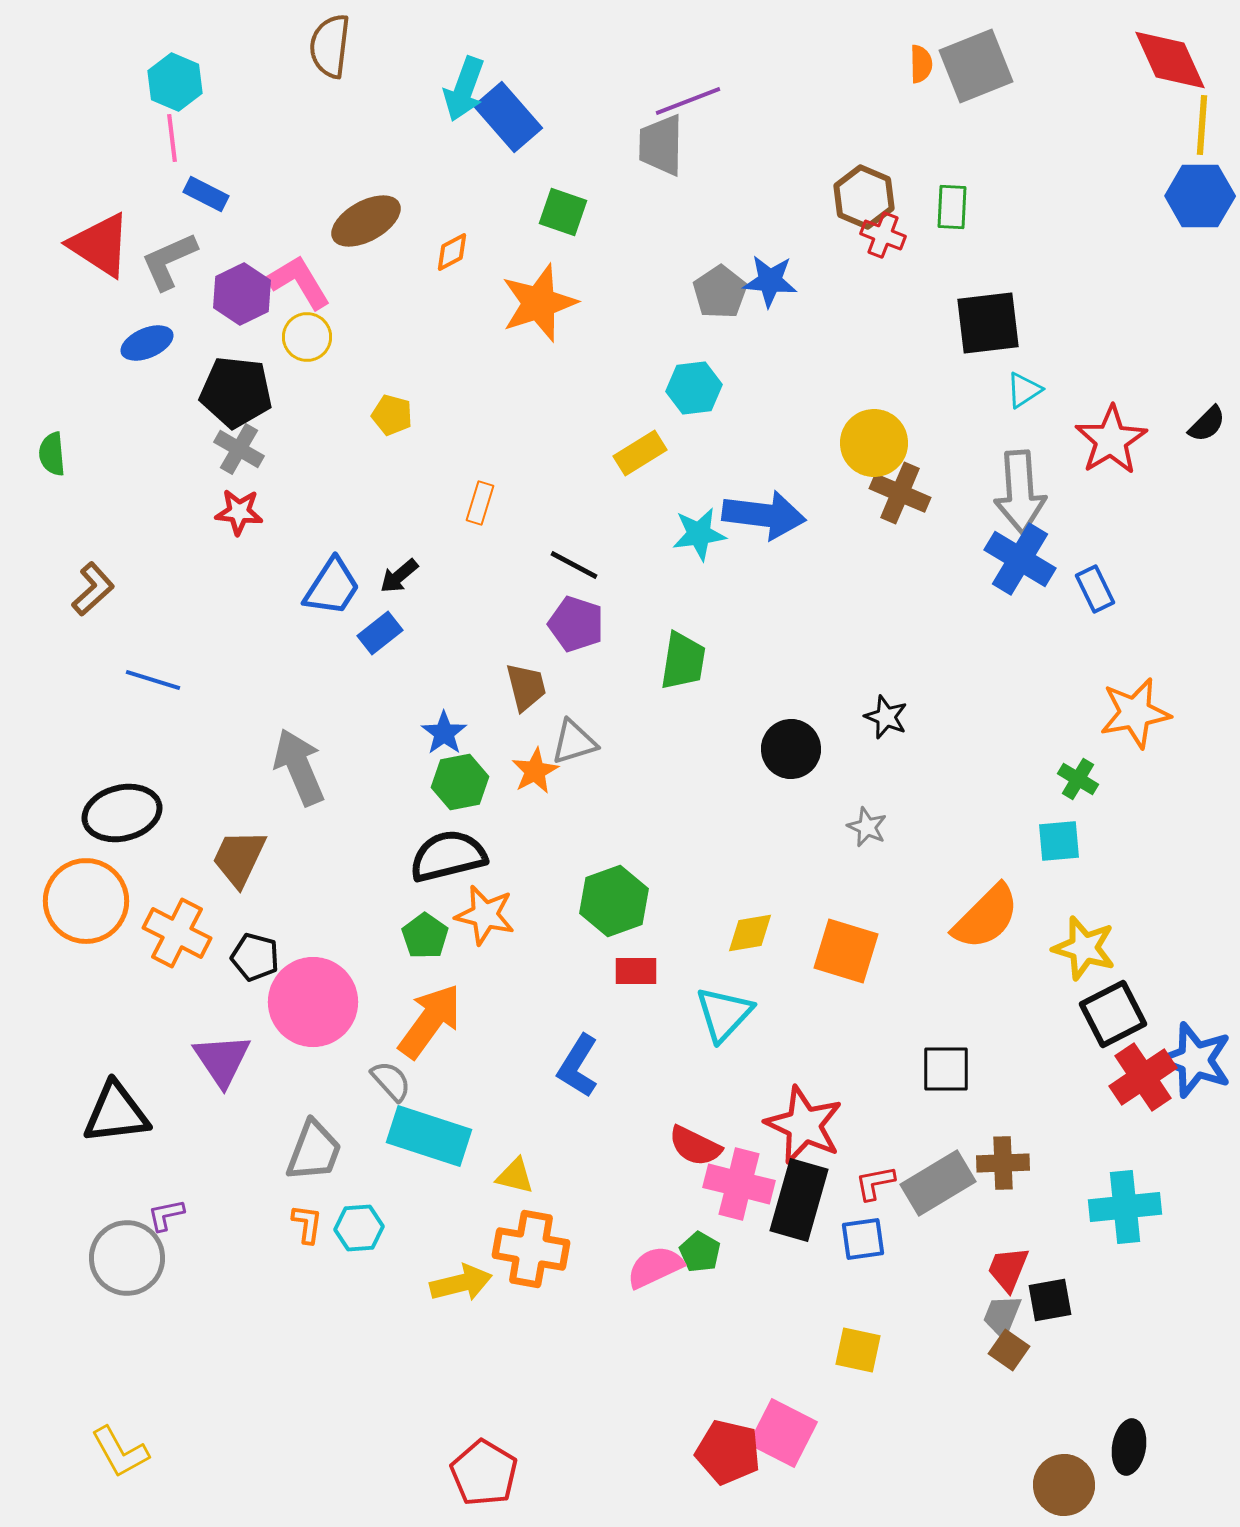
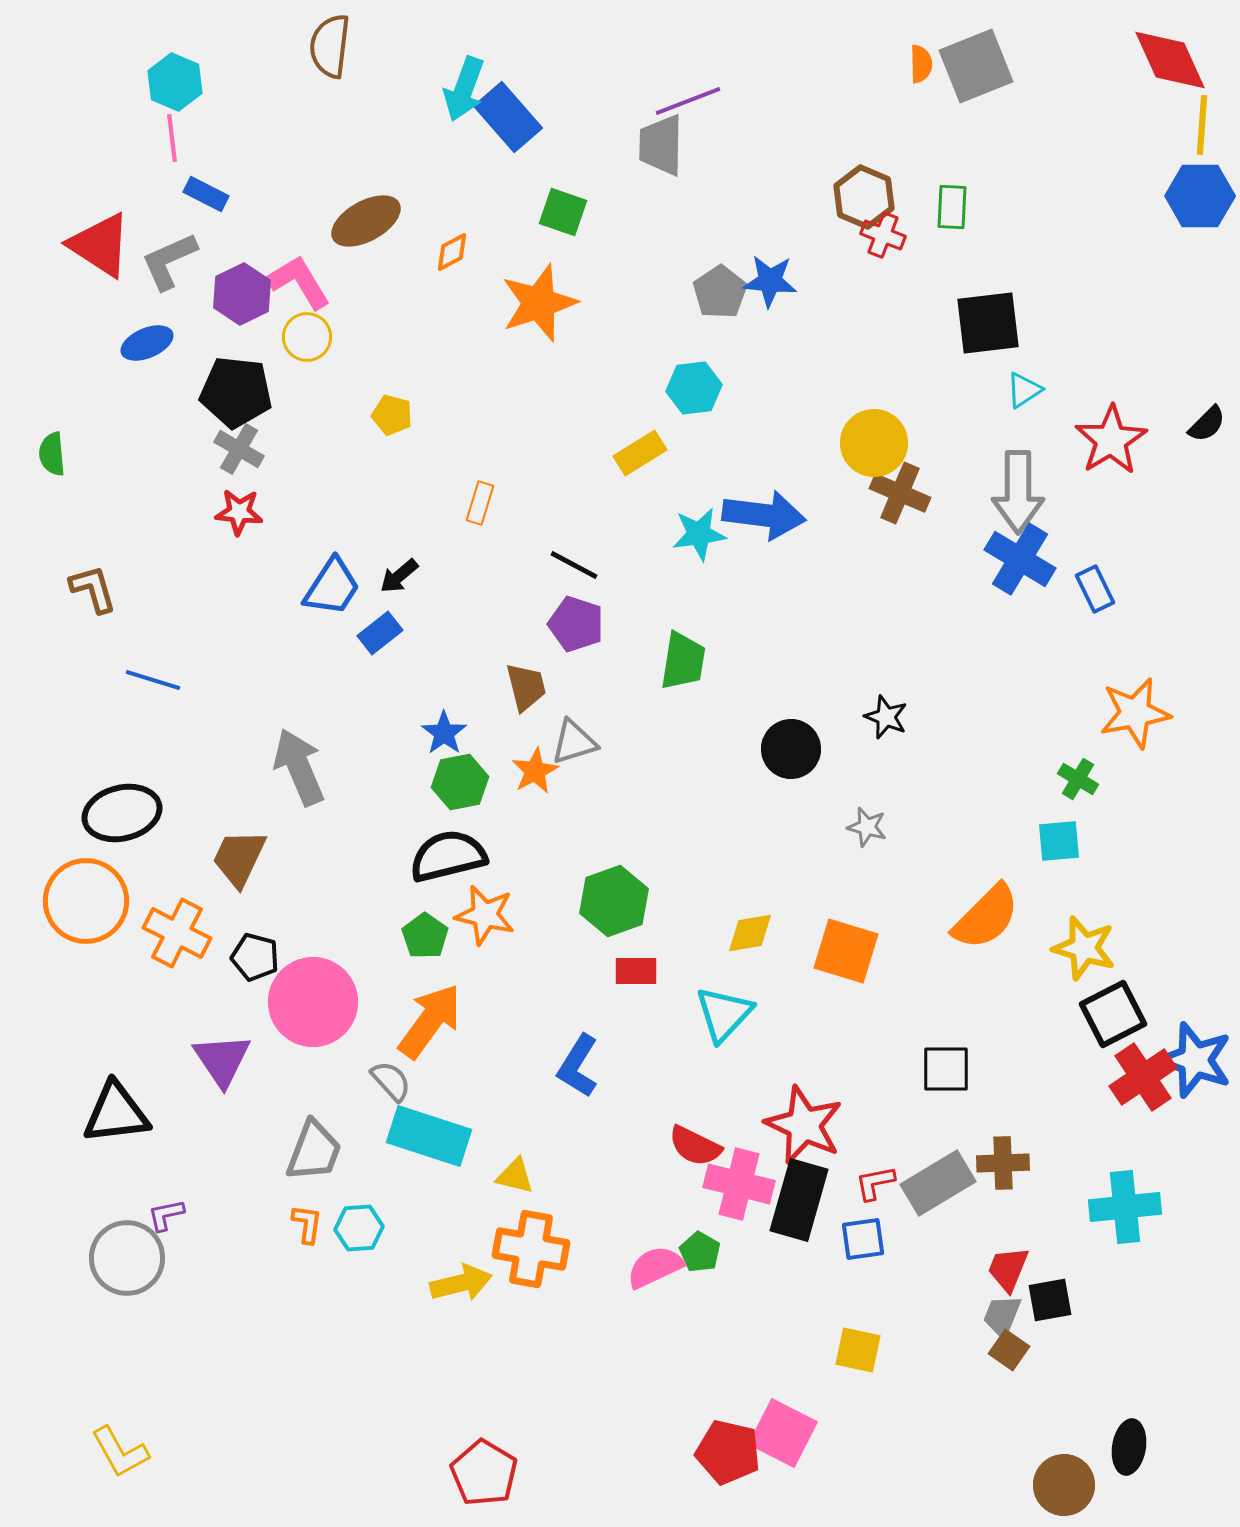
gray arrow at (1020, 492): moved 2 px left; rotated 4 degrees clockwise
brown L-shape at (93, 589): rotated 64 degrees counterclockwise
gray star at (867, 827): rotated 9 degrees counterclockwise
